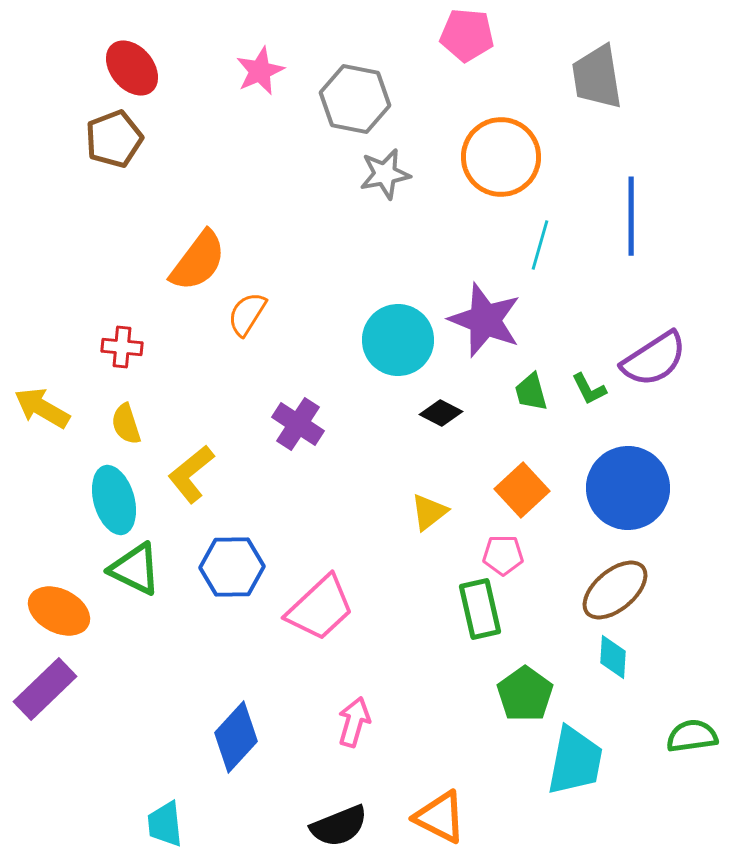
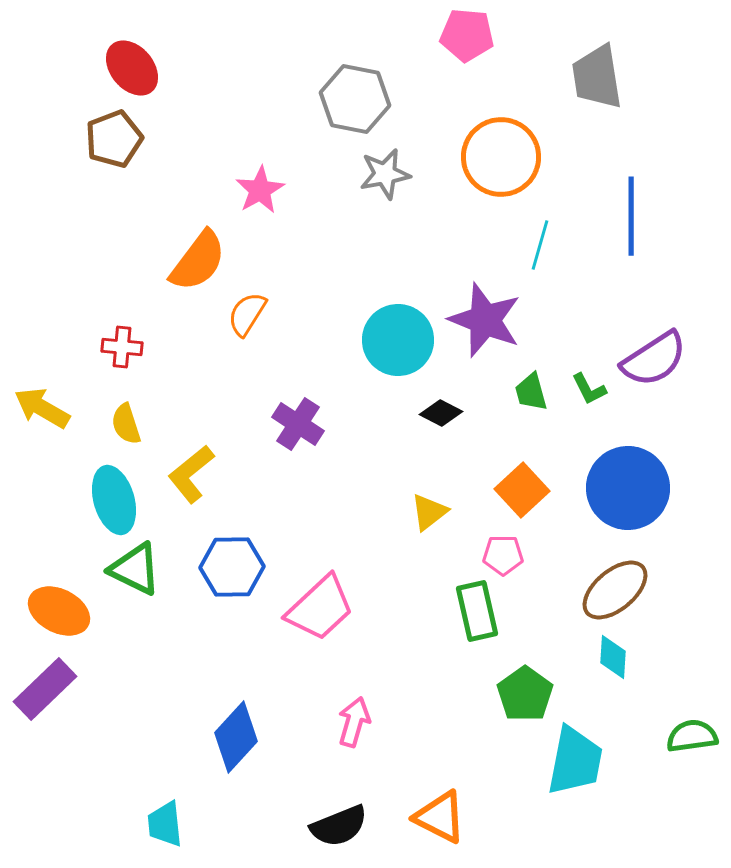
pink star at (260, 71): moved 119 px down; rotated 6 degrees counterclockwise
green rectangle at (480, 609): moved 3 px left, 2 px down
